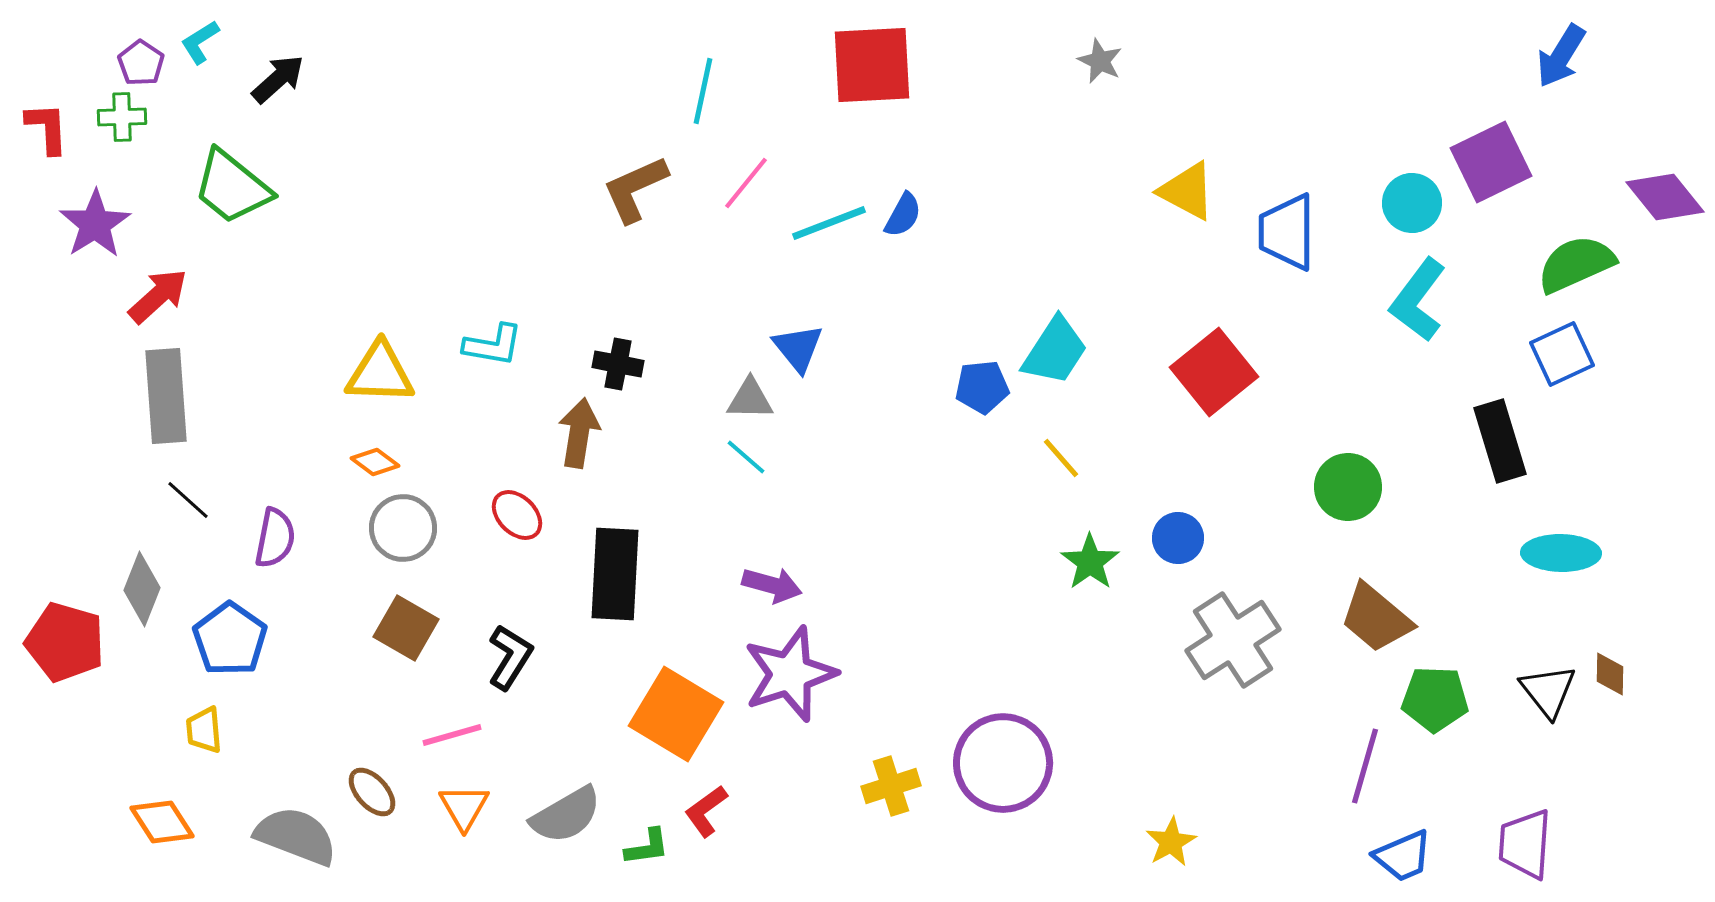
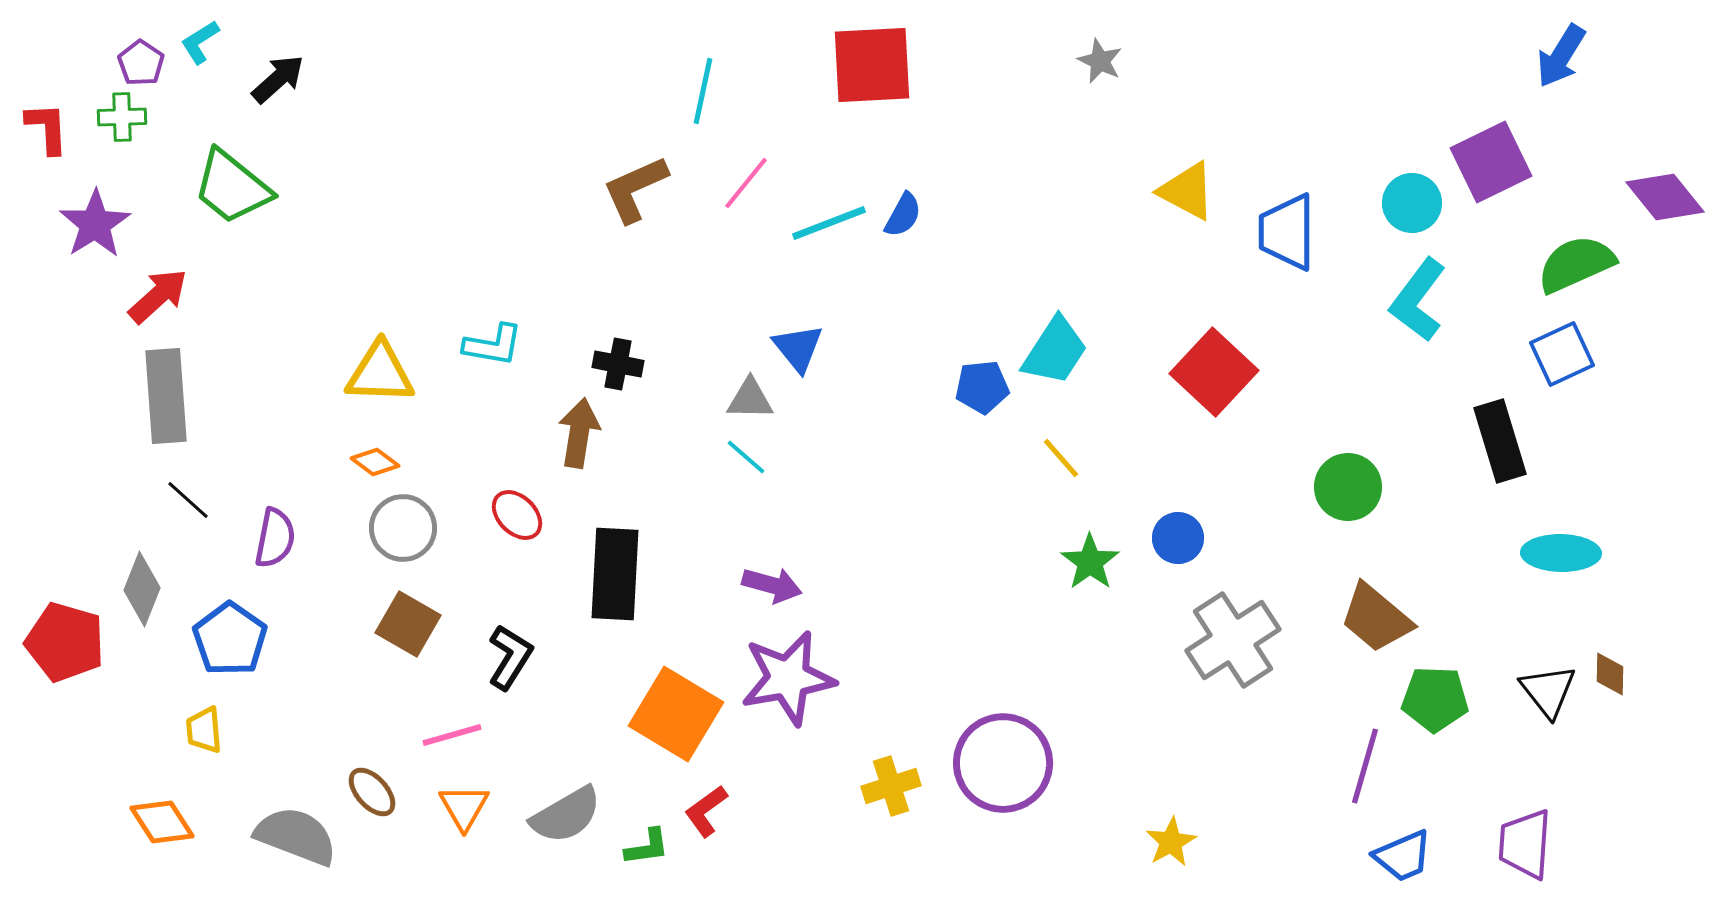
red square at (1214, 372): rotated 8 degrees counterclockwise
brown square at (406, 628): moved 2 px right, 4 px up
purple star at (790, 674): moved 2 px left, 4 px down; rotated 8 degrees clockwise
